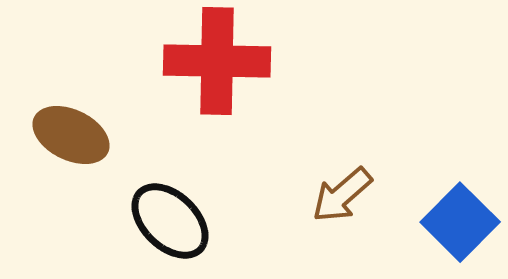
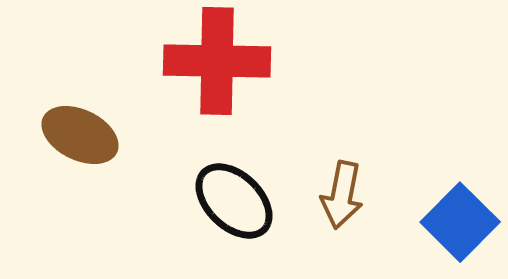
brown ellipse: moved 9 px right
brown arrow: rotated 38 degrees counterclockwise
black ellipse: moved 64 px right, 20 px up
